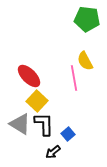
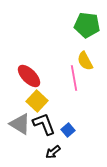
green pentagon: moved 6 px down
black L-shape: rotated 20 degrees counterclockwise
blue square: moved 4 px up
